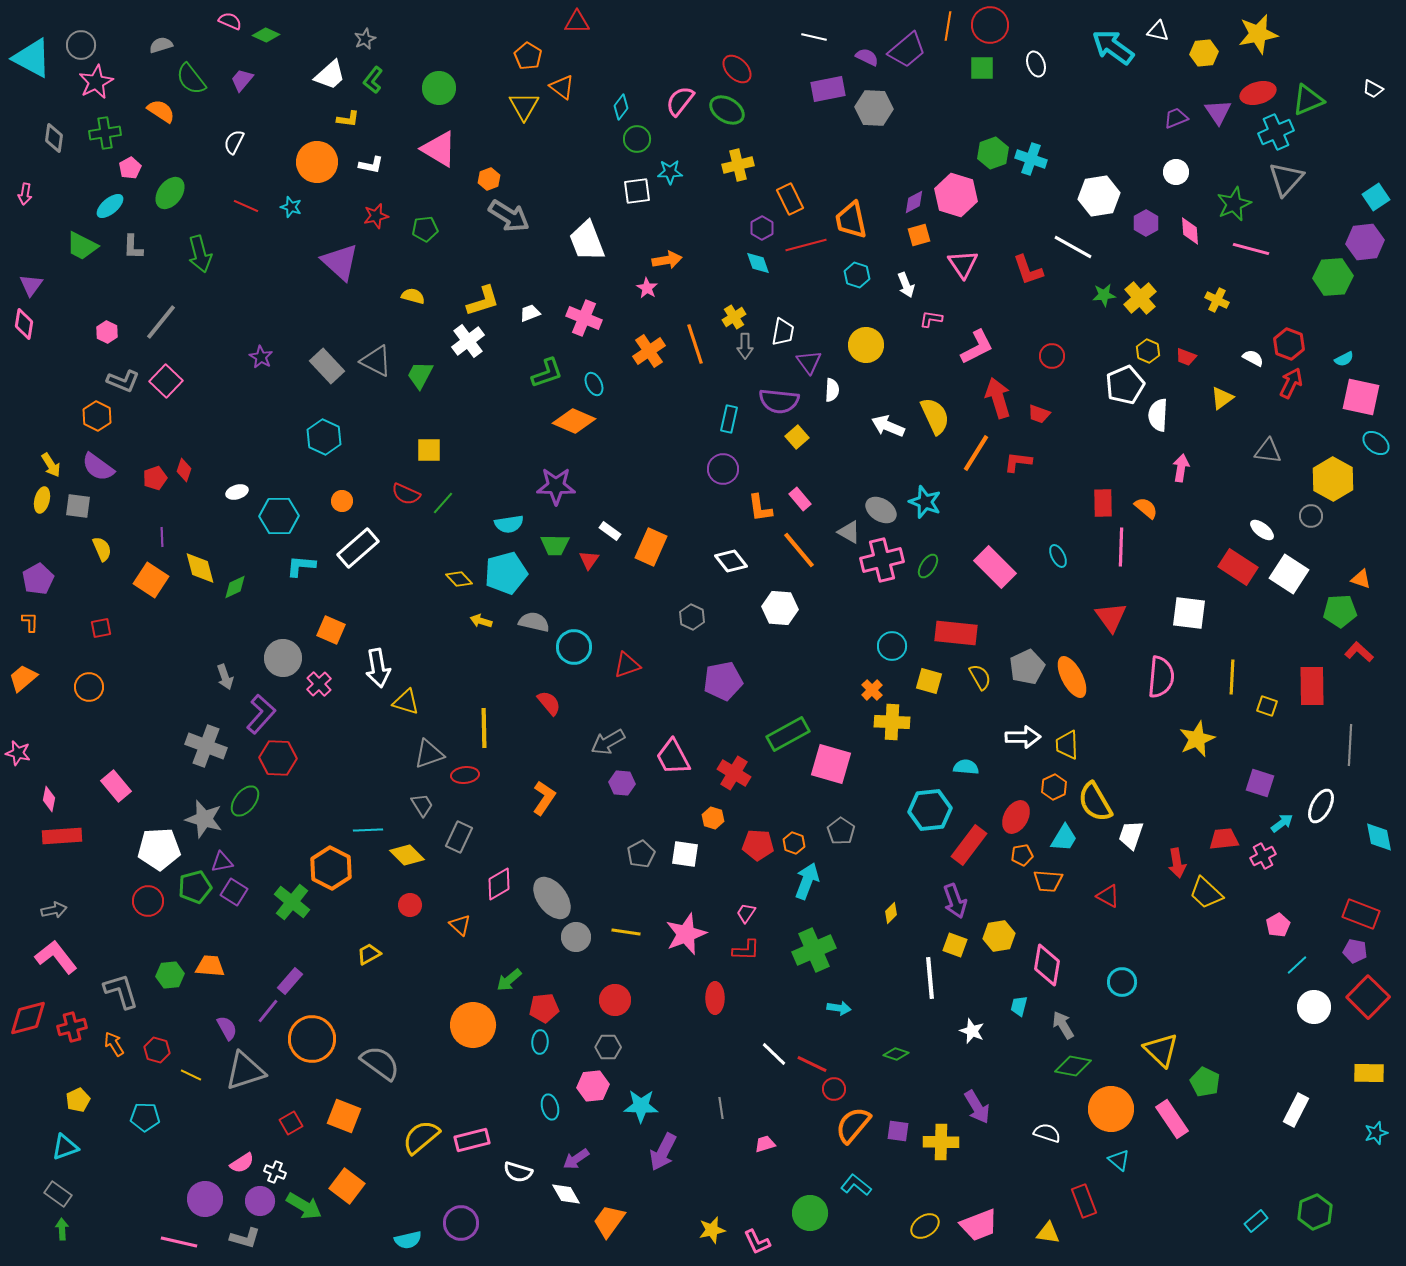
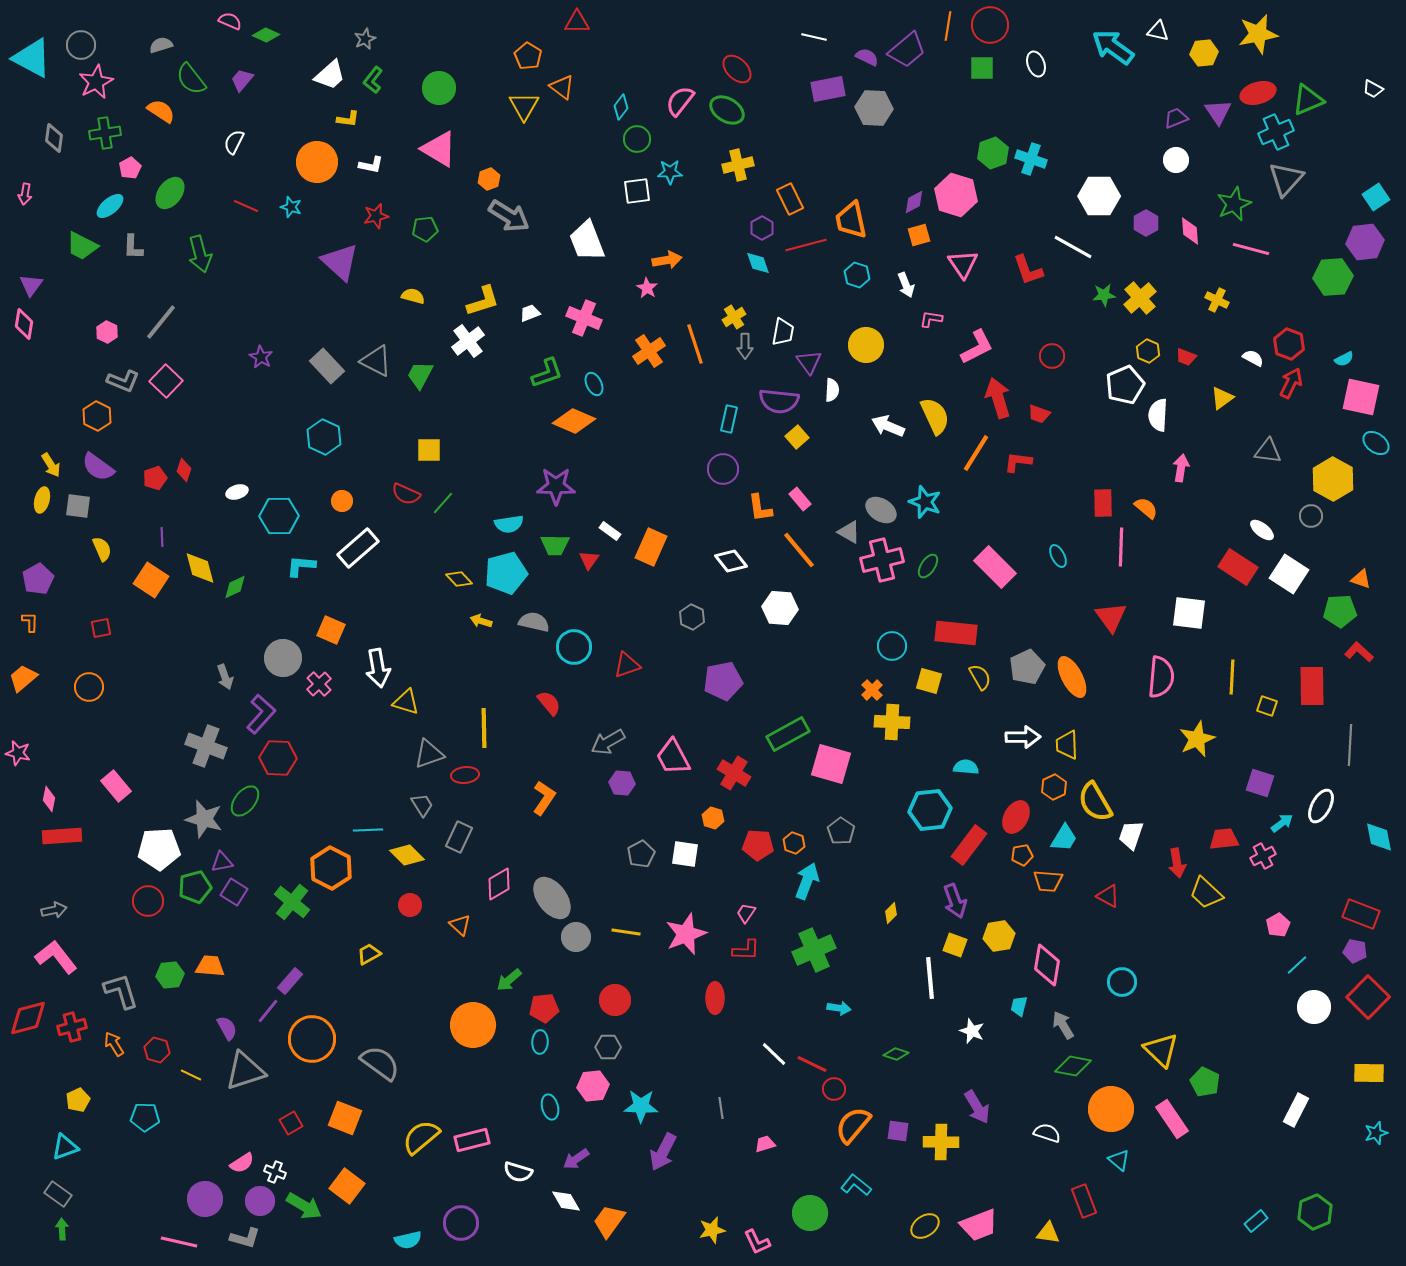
white circle at (1176, 172): moved 12 px up
white hexagon at (1099, 196): rotated 9 degrees clockwise
orange square at (344, 1116): moved 1 px right, 2 px down
white diamond at (566, 1194): moved 7 px down
